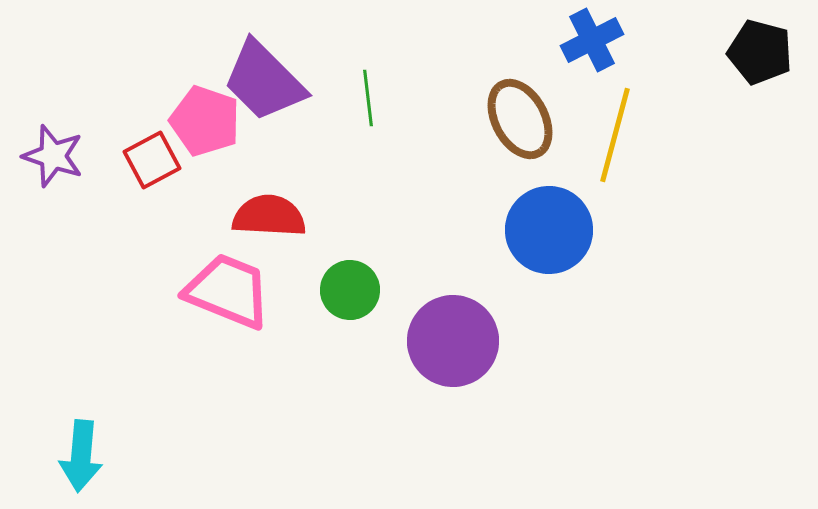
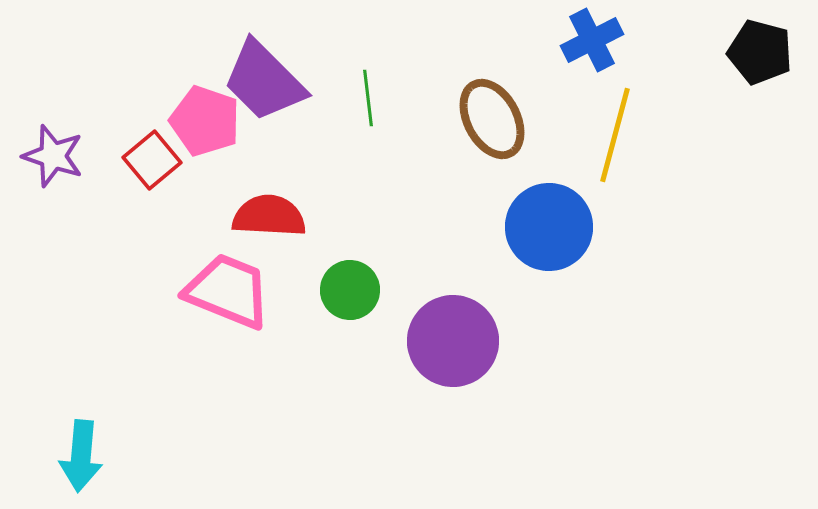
brown ellipse: moved 28 px left
red square: rotated 12 degrees counterclockwise
blue circle: moved 3 px up
